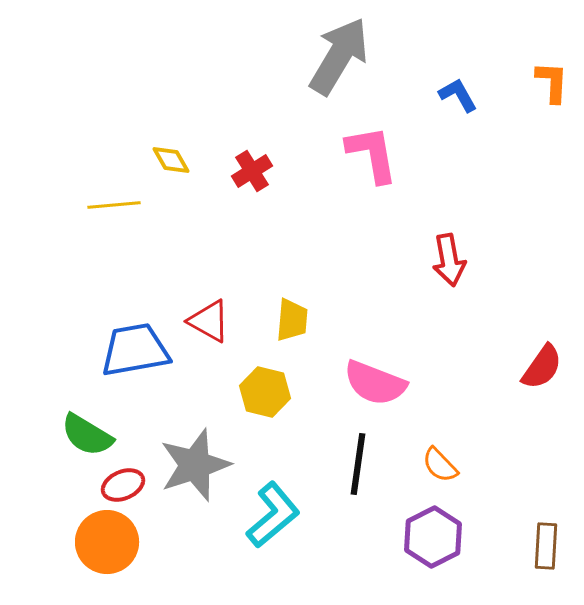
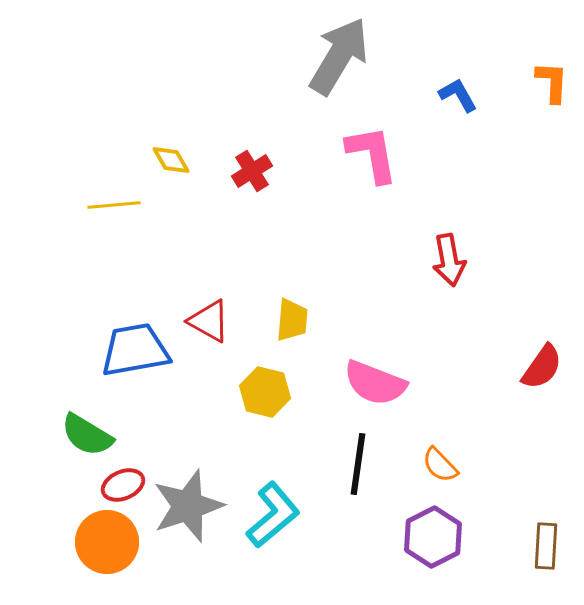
gray star: moved 7 px left, 41 px down
